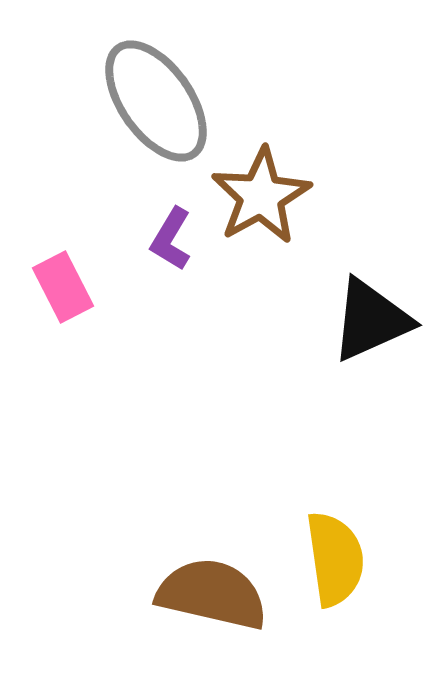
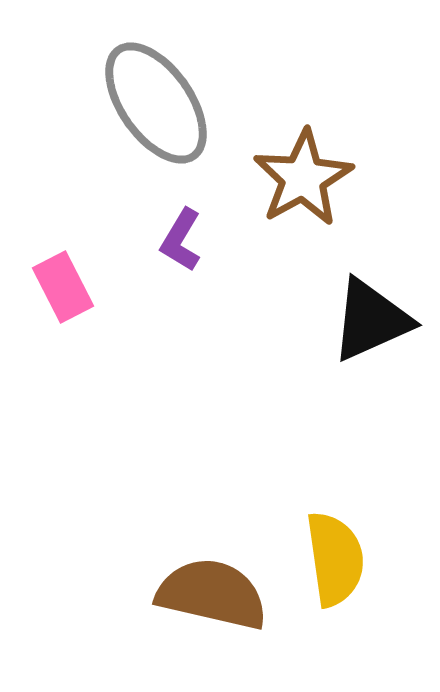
gray ellipse: moved 2 px down
brown star: moved 42 px right, 18 px up
purple L-shape: moved 10 px right, 1 px down
